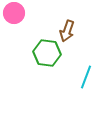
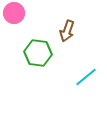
green hexagon: moved 9 px left
cyan line: rotated 30 degrees clockwise
